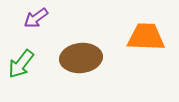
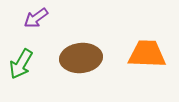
orange trapezoid: moved 1 px right, 17 px down
green arrow: rotated 8 degrees counterclockwise
